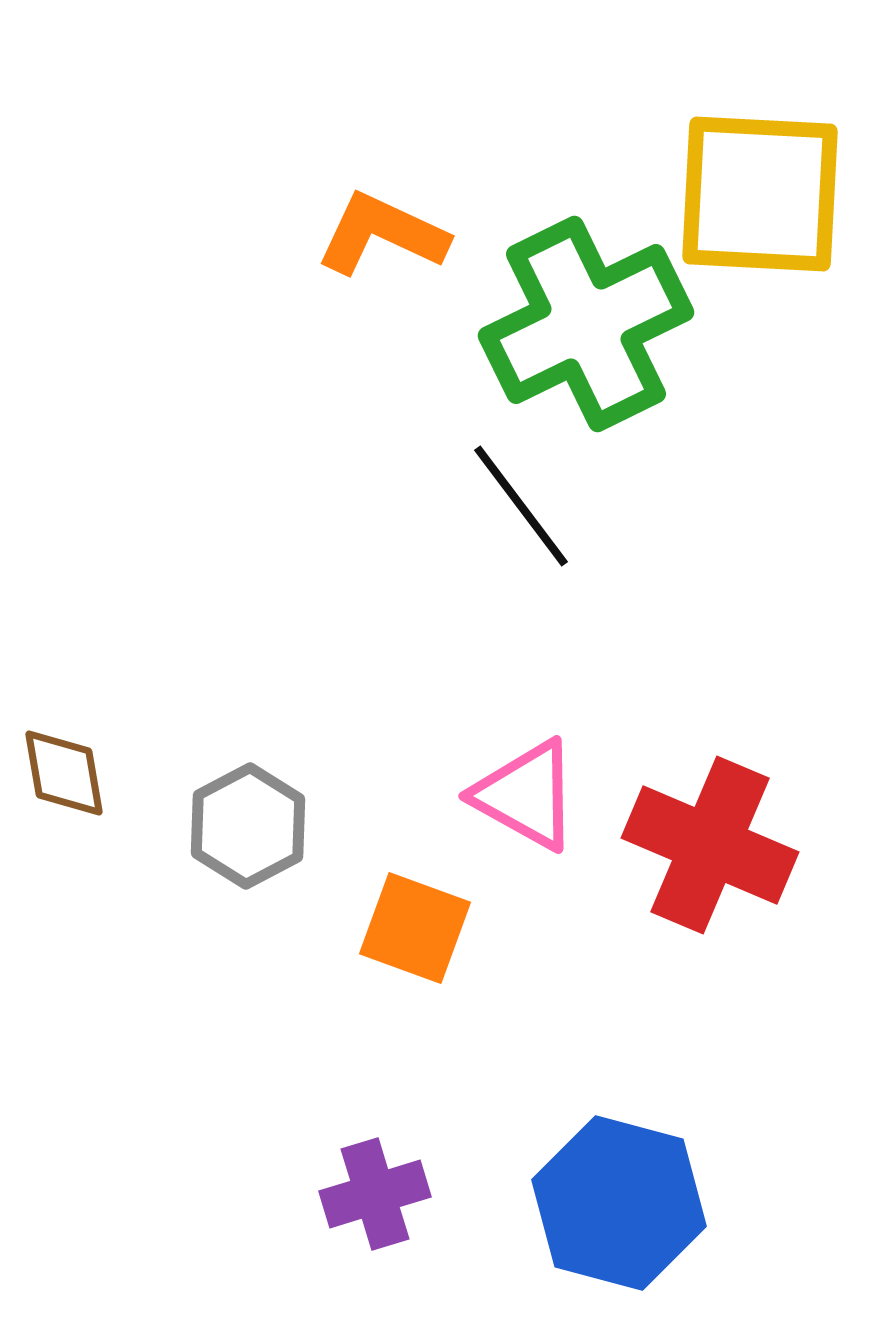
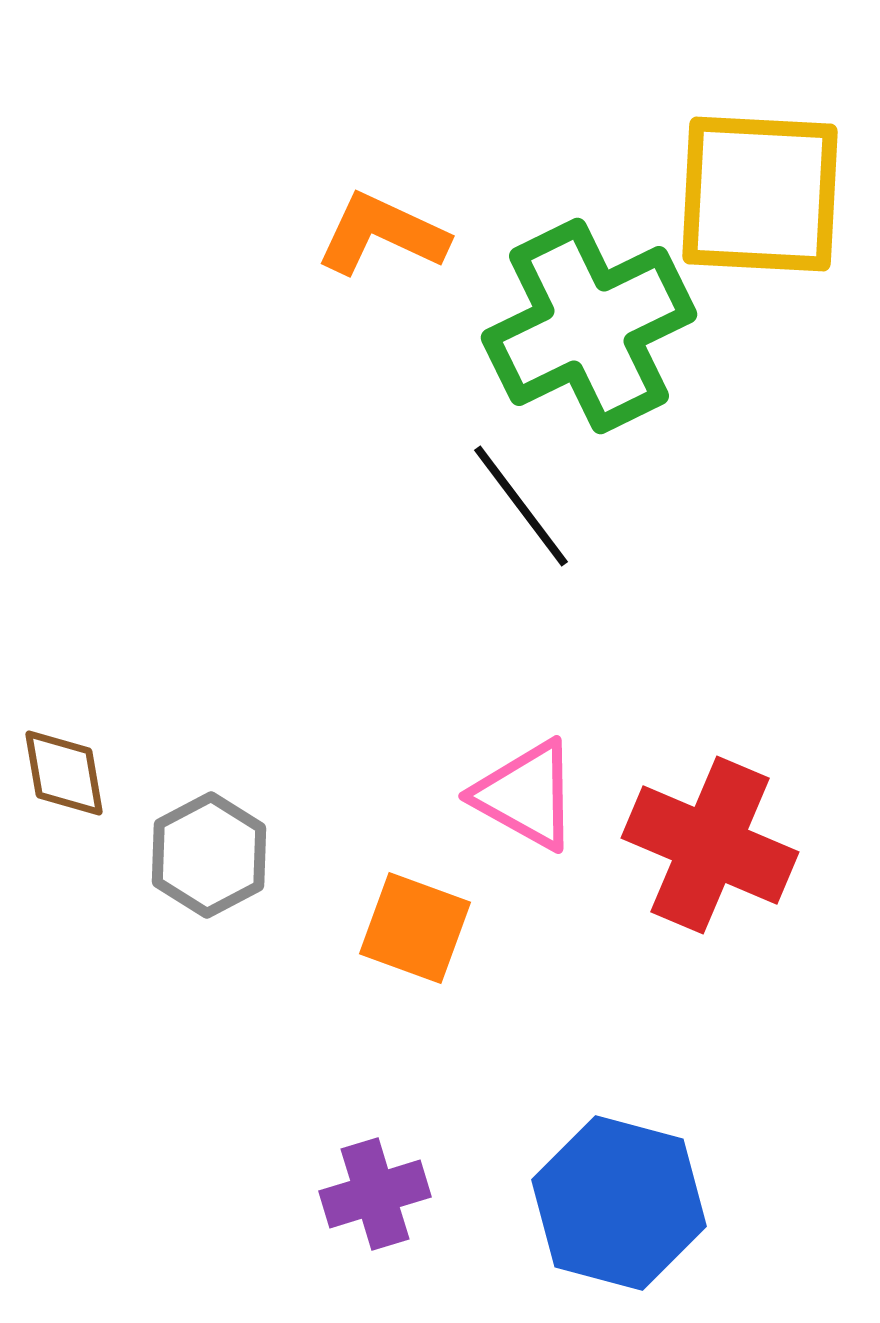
green cross: moved 3 px right, 2 px down
gray hexagon: moved 39 px left, 29 px down
